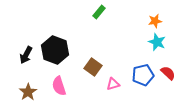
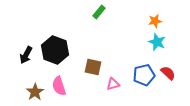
brown square: rotated 24 degrees counterclockwise
blue pentagon: moved 1 px right
brown star: moved 7 px right
